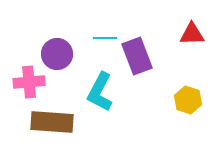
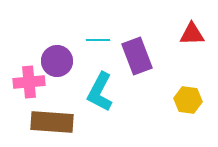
cyan line: moved 7 px left, 2 px down
purple circle: moved 7 px down
yellow hexagon: rotated 12 degrees counterclockwise
